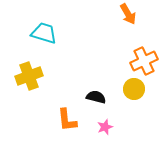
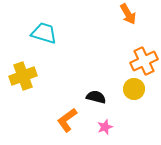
yellow cross: moved 6 px left
orange L-shape: rotated 60 degrees clockwise
